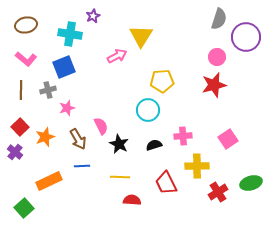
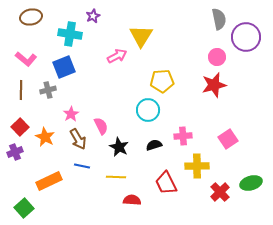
gray semicircle: rotated 30 degrees counterclockwise
brown ellipse: moved 5 px right, 8 px up
pink star: moved 4 px right, 6 px down; rotated 14 degrees counterclockwise
orange star: rotated 24 degrees counterclockwise
black star: moved 3 px down
purple cross: rotated 28 degrees clockwise
blue line: rotated 14 degrees clockwise
yellow line: moved 4 px left
red cross: moved 2 px right; rotated 12 degrees counterclockwise
